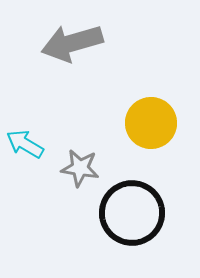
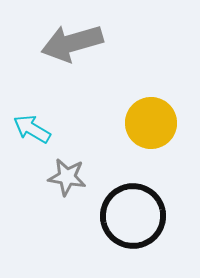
cyan arrow: moved 7 px right, 15 px up
gray star: moved 13 px left, 9 px down
black circle: moved 1 px right, 3 px down
